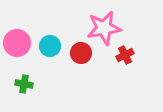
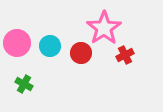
pink star: rotated 24 degrees counterclockwise
green cross: rotated 18 degrees clockwise
